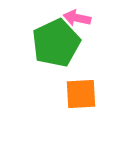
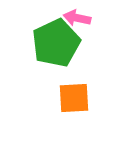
orange square: moved 7 px left, 4 px down
